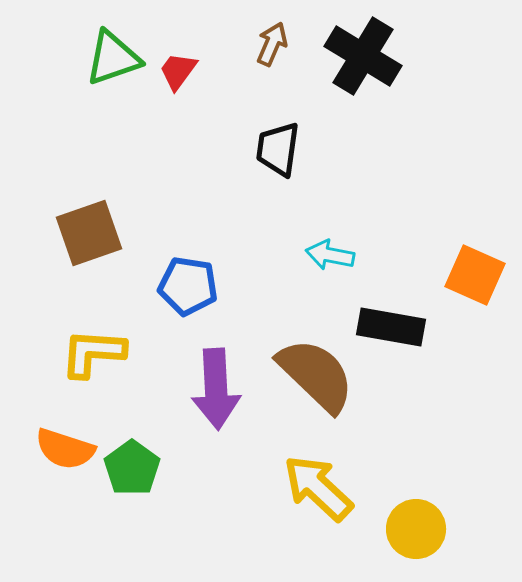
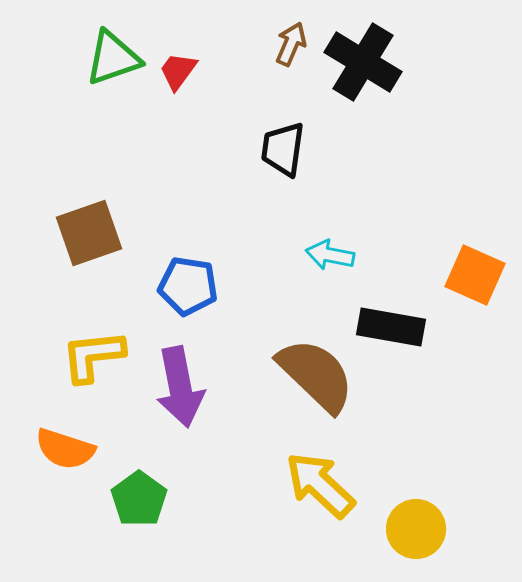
brown arrow: moved 19 px right
black cross: moved 6 px down
black trapezoid: moved 5 px right
yellow L-shape: moved 3 px down; rotated 10 degrees counterclockwise
purple arrow: moved 36 px left, 2 px up; rotated 8 degrees counterclockwise
green pentagon: moved 7 px right, 31 px down
yellow arrow: moved 2 px right, 3 px up
